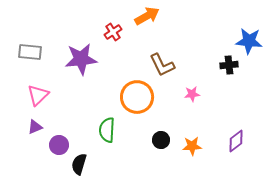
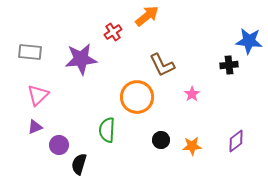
orange arrow: rotated 10 degrees counterclockwise
pink star: rotated 28 degrees counterclockwise
